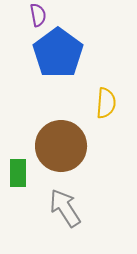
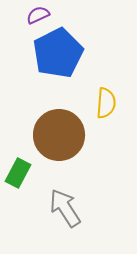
purple semicircle: rotated 105 degrees counterclockwise
blue pentagon: rotated 9 degrees clockwise
brown circle: moved 2 px left, 11 px up
green rectangle: rotated 28 degrees clockwise
